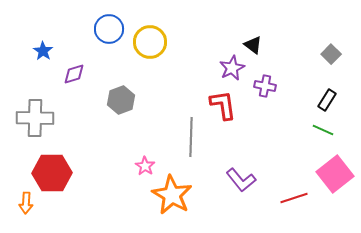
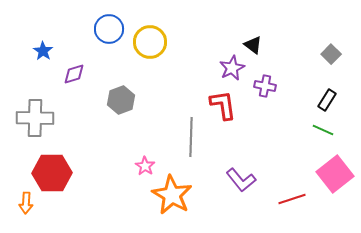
red line: moved 2 px left, 1 px down
